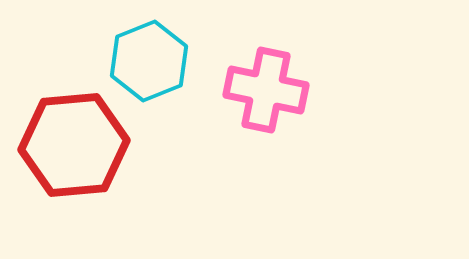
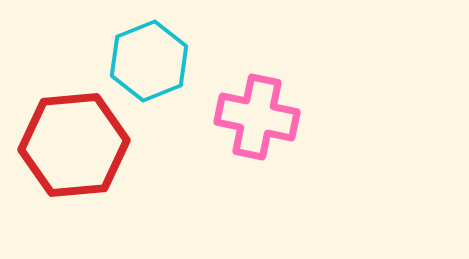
pink cross: moved 9 px left, 27 px down
